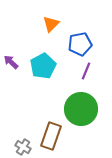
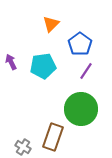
blue pentagon: rotated 25 degrees counterclockwise
purple arrow: rotated 21 degrees clockwise
cyan pentagon: rotated 20 degrees clockwise
purple line: rotated 12 degrees clockwise
brown rectangle: moved 2 px right, 1 px down
